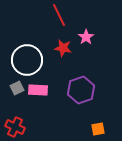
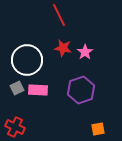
pink star: moved 1 px left, 15 px down
